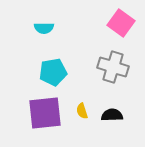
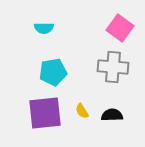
pink square: moved 1 px left, 5 px down
gray cross: rotated 12 degrees counterclockwise
yellow semicircle: rotated 14 degrees counterclockwise
